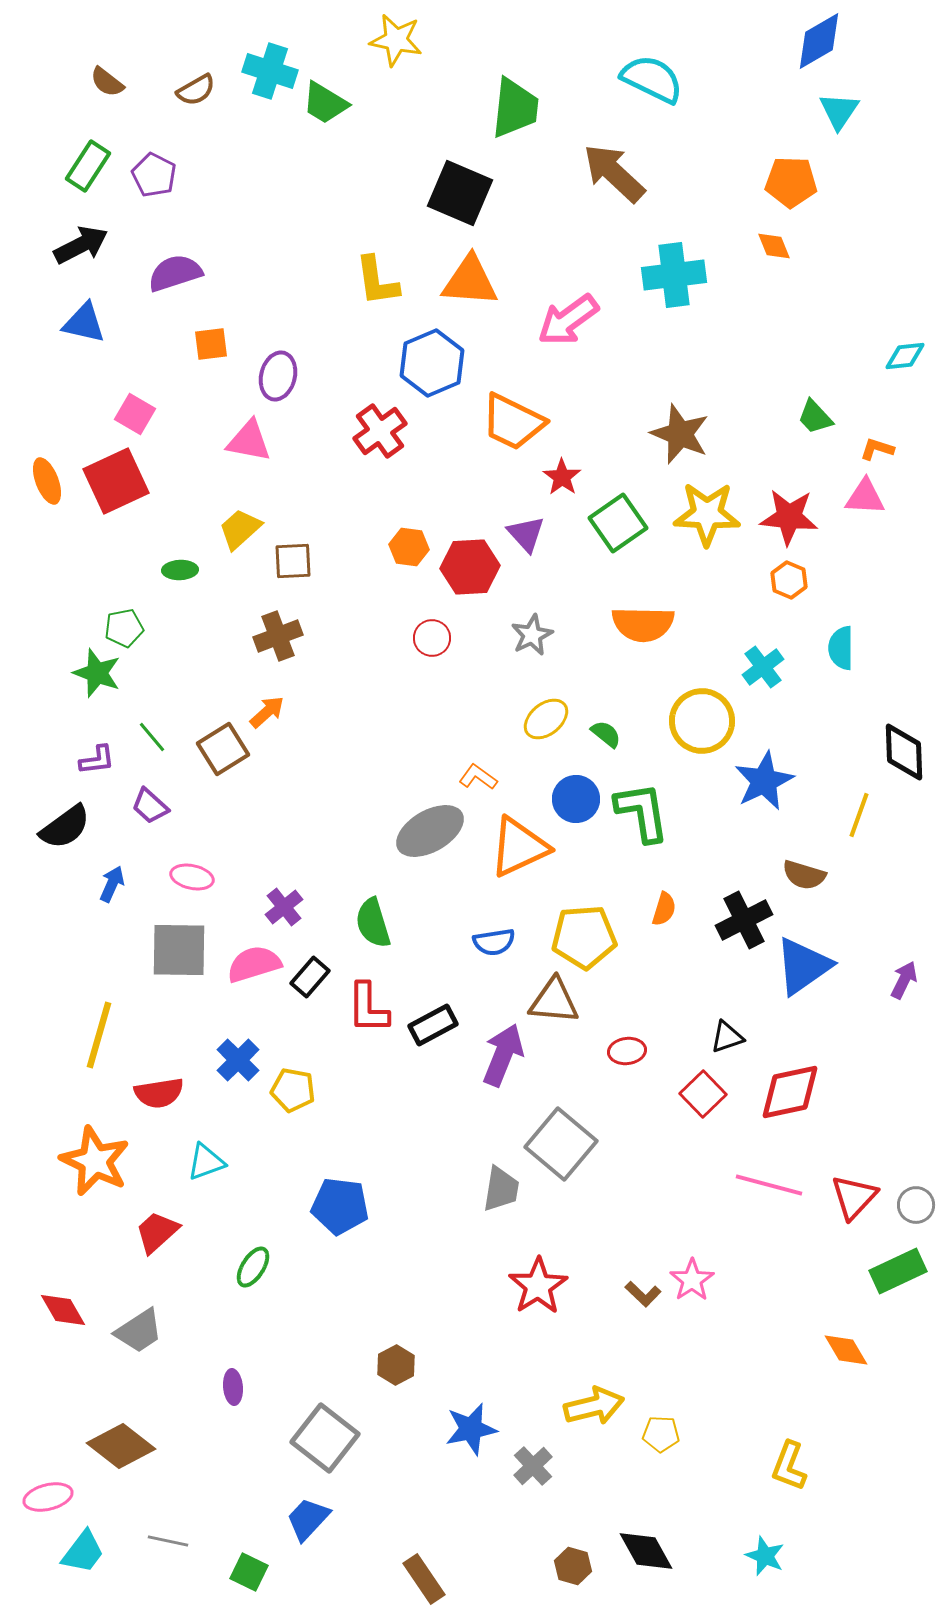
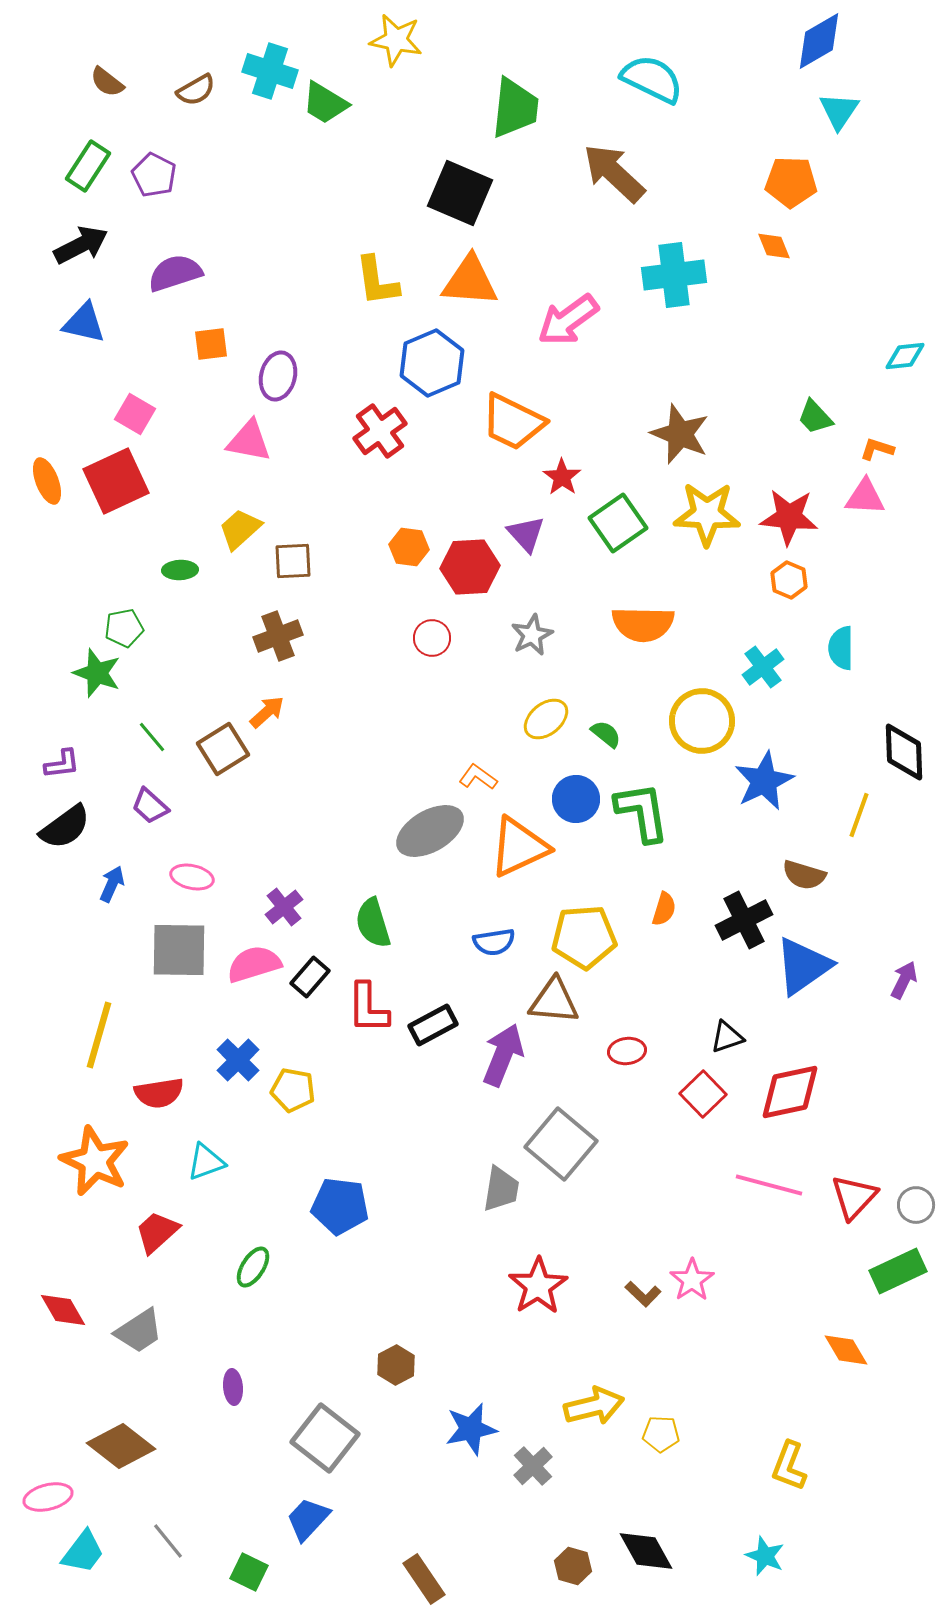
purple L-shape at (97, 760): moved 35 px left, 4 px down
gray line at (168, 1541): rotated 39 degrees clockwise
